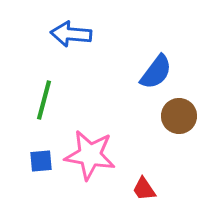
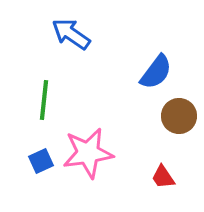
blue arrow: rotated 30 degrees clockwise
green line: rotated 9 degrees counterclockwise
pink star: moved 2 px left, 2 px up; rotated 18 degrees counterclockwise
blue square: rotated 20 degrees counterclockwise
red trapezoid: moved 19 px right, 12 px up
